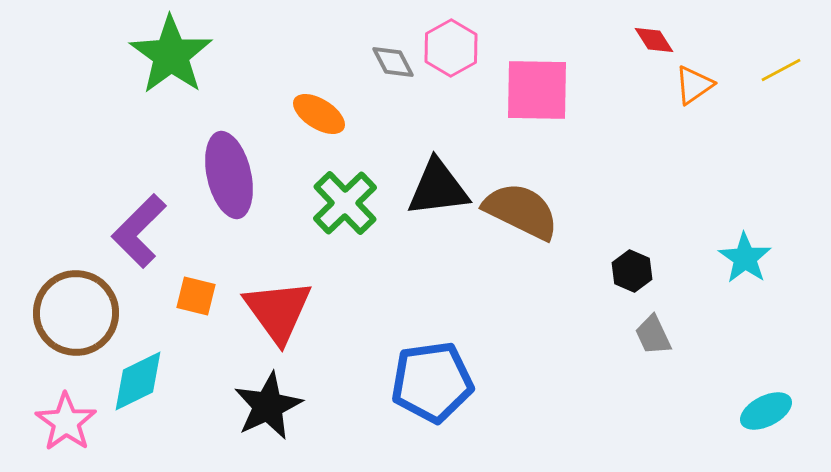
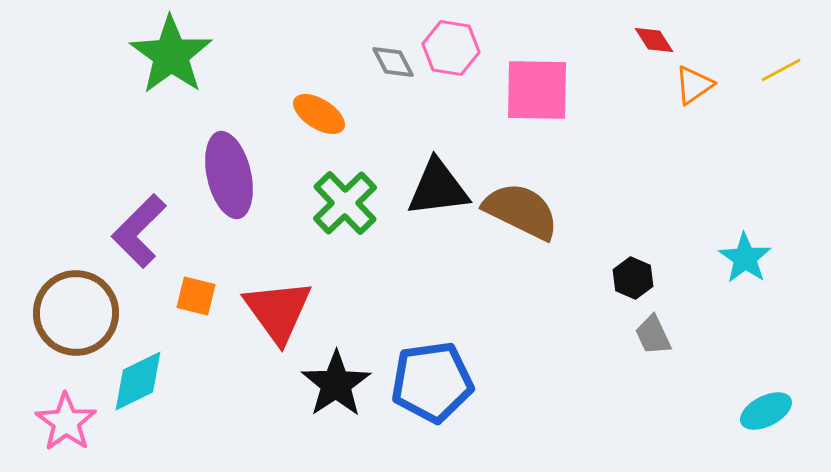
pink hexagon: rotated 22 degrees counterclockwise
black hexagon: moved 1 px right, 7 px down
black star: moved 68 px right, 22 px up; rotated 8 degrees counterclockwise
